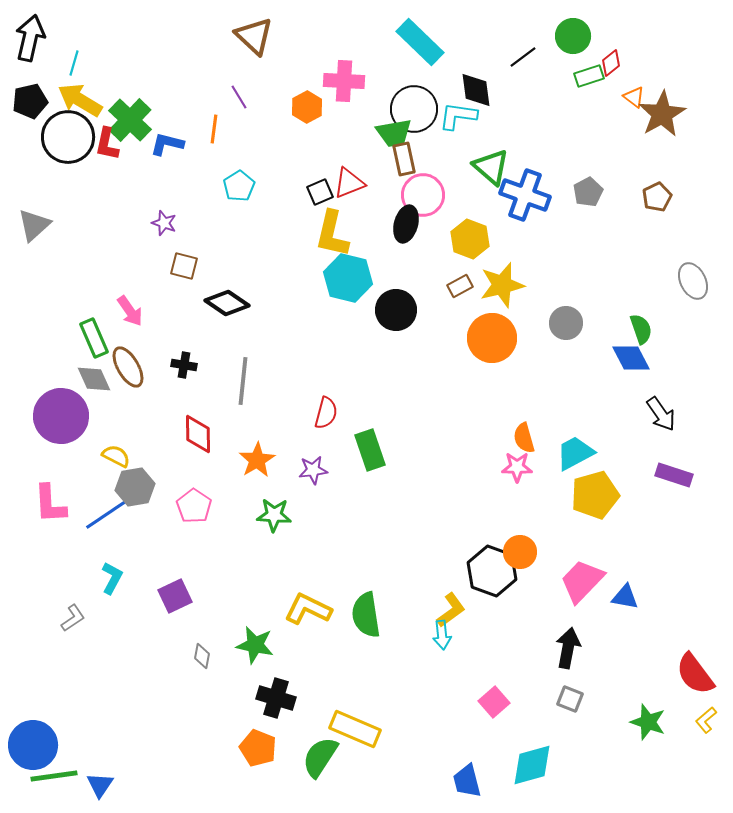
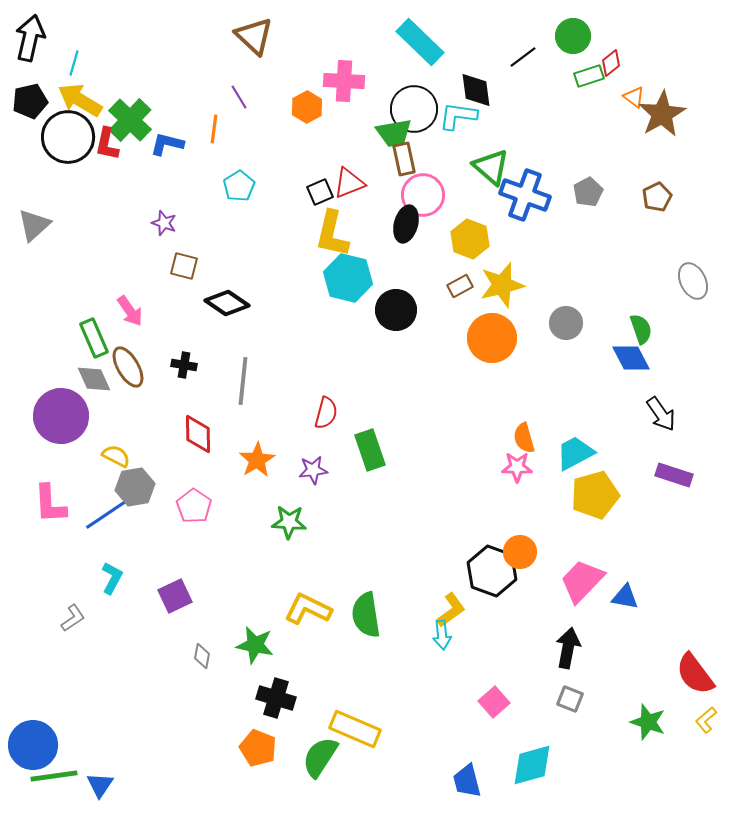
green star at (274, 515): moved 15 px right, 7 px down
